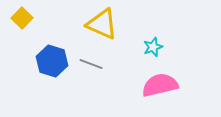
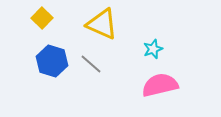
yellow square: moved 20 px right
cyan star: moved 2 px down
gray line: rotated 20 degrees clockwise
